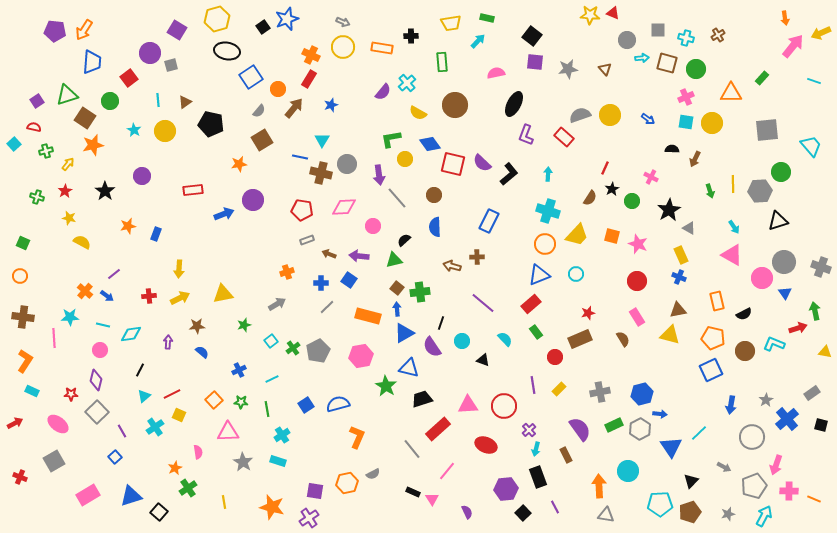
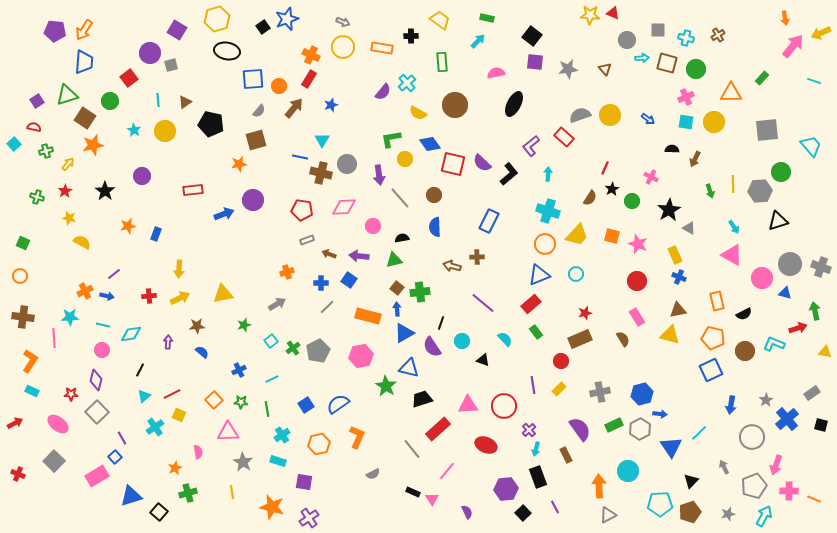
yellow trapezoid at (451, 23): moved 11 px left, 3 px up; rotated 135 degrees counterclockwise
blue trapezoid at (92, 62): moved 8 px left
blue square at (251, 77): moved 2 px right, 2 px down; rotated 30 degrees clockwise
orange circle at (278, 89): moved 1 px right, 3 px up
yellow circle at (712, 123): moved 2 px right, 1 px up
purple L-shape at (526, 135): moved 5 px right, 11 px down; rotated 30 degrees clockwise
brown square at (262, 140): moved 6 px left; rotated 15 degrees clockwise
gray line at (397, 198): moved 3 px right
black semicircle at (404, 240): moved 2 px left, 2 px up; rotated 32 degrees clockwise
yellow rectangle at (681, 255): moved 6 px left
gray circle at (784, 262): moved 6 px right, 2 px down
orange cross at (85, 291): rotated 21 degrees clockwise
blue triangle at (785, 293): rotated 40 degrees counterclockwise
blue arrow at (107, 296): rotated 24 degrees counterclockwise
red star at (588, 313): moved 3 px left
pink circle at (100, 350): moved 2 px right
red circle at (555, 357): moved 6 px right, 4 px down
orange L-shape at (25, 361): moved 5 px right
blue semicircle at (338, 404): rotated 20 degrees counterclockwise
purple line at (122, 431): moved 7 px down
gray square at (54, 461): rotated 15 degrees counterclockwise
gray arrow at (724, 467): rotated 144 degrees counterclockwise
red cross at (20, 477): moved 2 px left, 3 px up
orange hexagon at (347, 483): moved 28 px left, 39 px up
green cross at (188, 488): moved 5 px down; rotated 18 degrees clockwise
purple square at (315, 491): moved 11 px left, 9 px up
pink rectangle at (88, 495): moved 9 px right, 19 px up
yellow line at (224, 502): moved 8 px right, 10 px up
gray triangle at (606, 515): moved 2 px right; rotated 36 degrees counterclockwise
